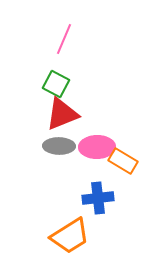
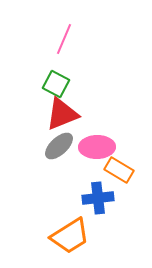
gray ellipse: rotated 44 degrees counterclockwise
orange rectangle: moved 4 px left, 9 px down
